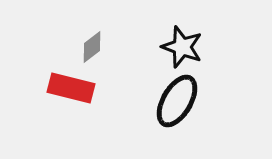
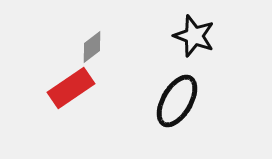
black star: moved 12 px right, 11 px up
red rectangle: rotated 48 degrees counterclockwise
